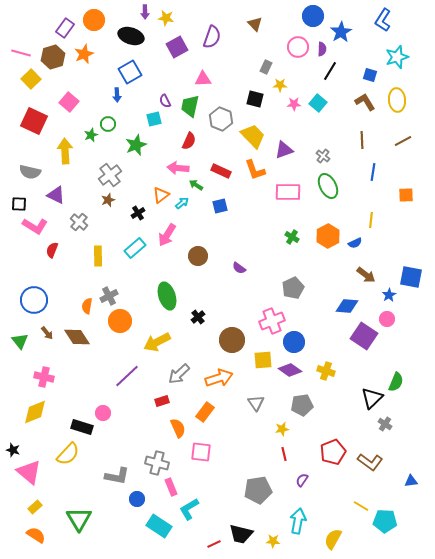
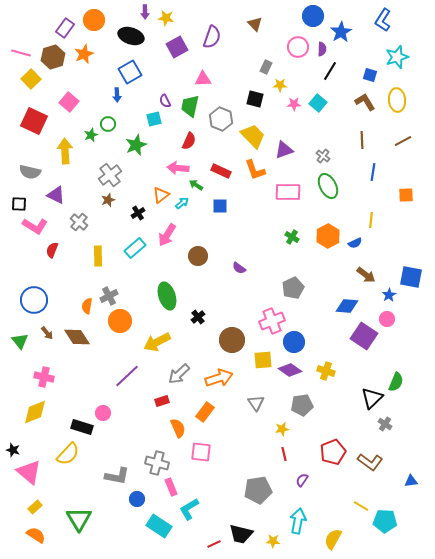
blue square at (220, 206): rotated 14 degrees clockwise
